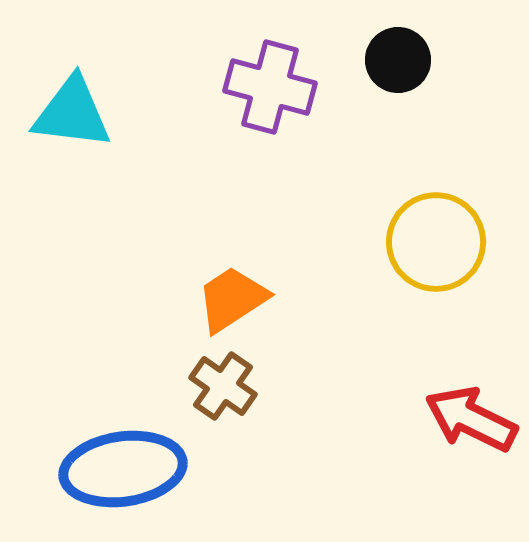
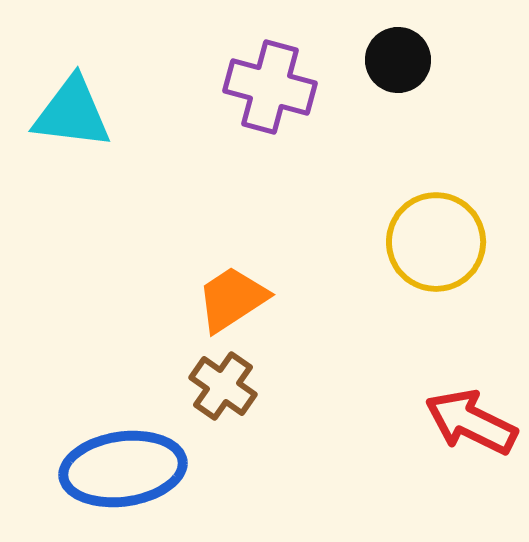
red arrow: moved 3 px down
